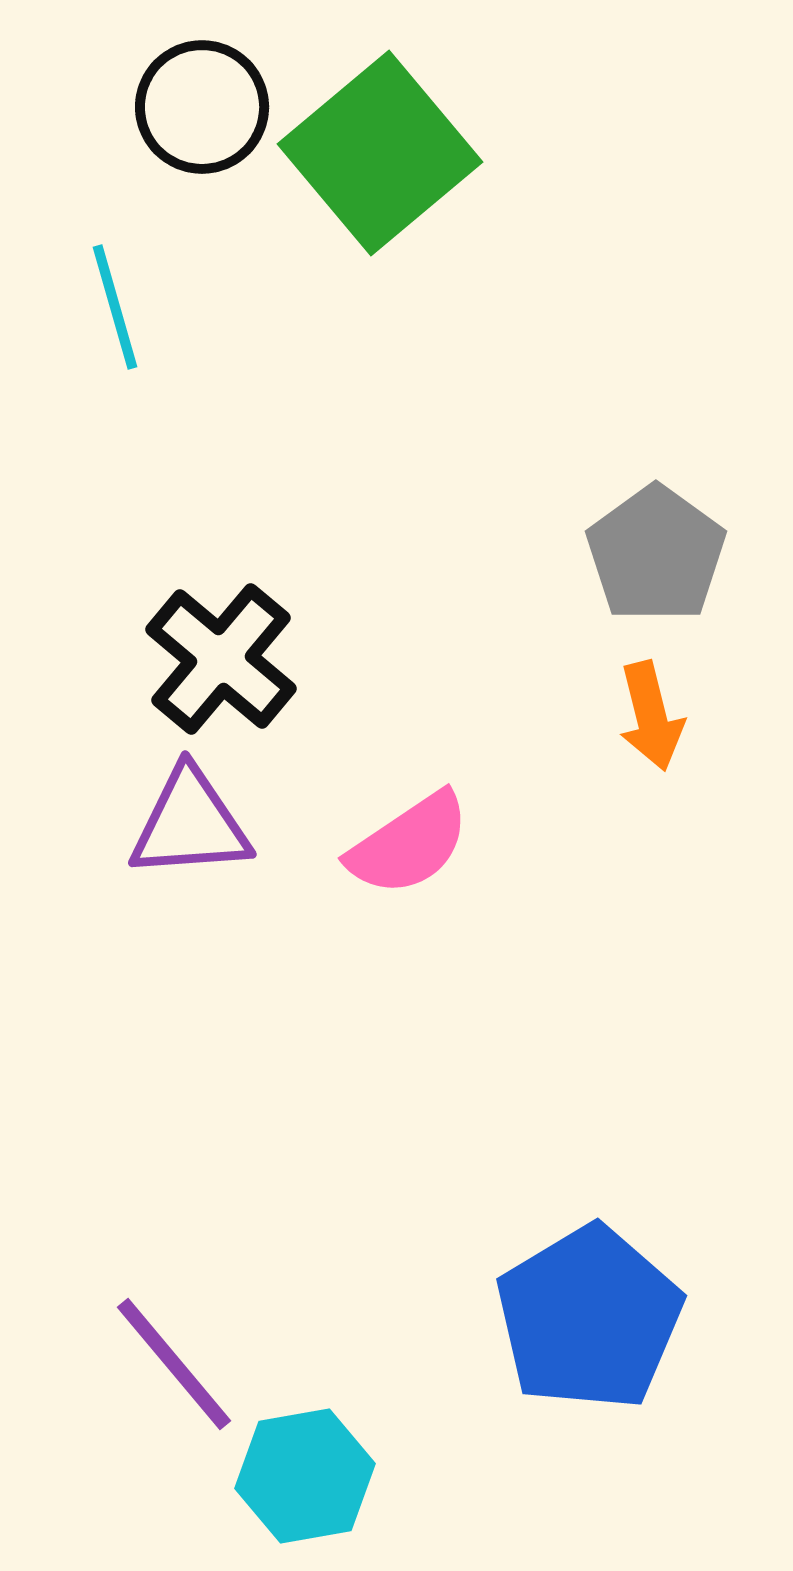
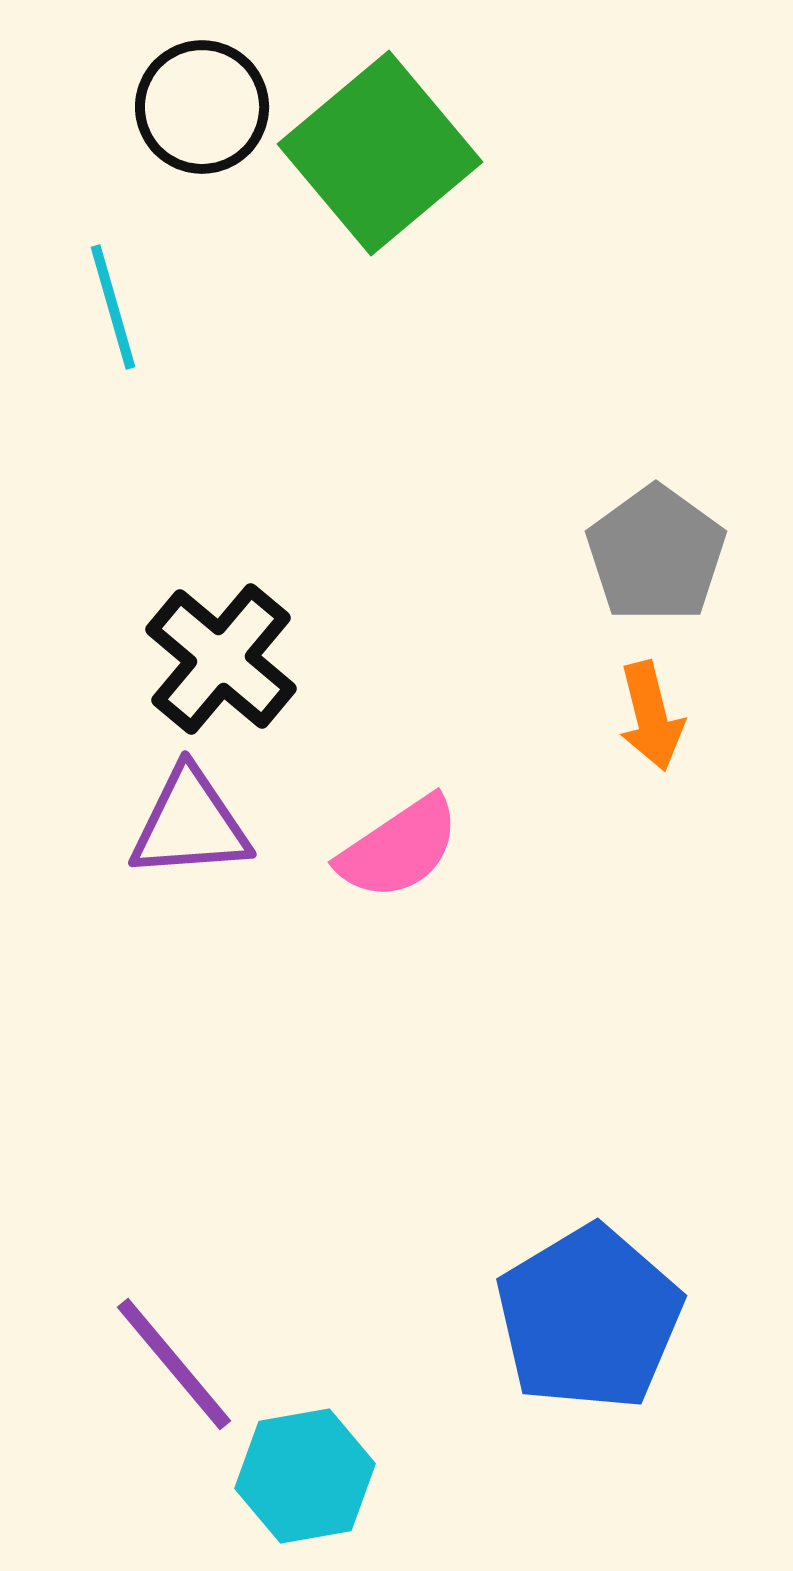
cyan line: moved 2 px left
pink semicircle: moved 10 px left, 4 px down
